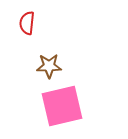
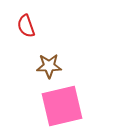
red semicircle: moved 1 px left, 3 px down; rotated 25 degrees counterclockwise
